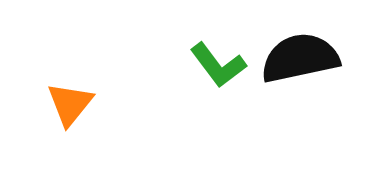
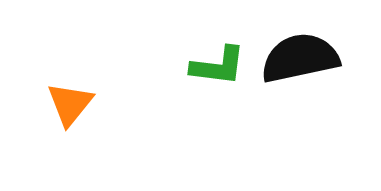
green L-shape: moved 1 px down; rotated 46 degrees counterclockwise
